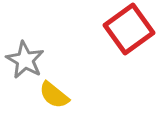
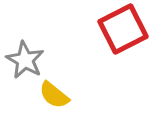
red square: moved 6 px left; rotated 9 degrees clockwise
